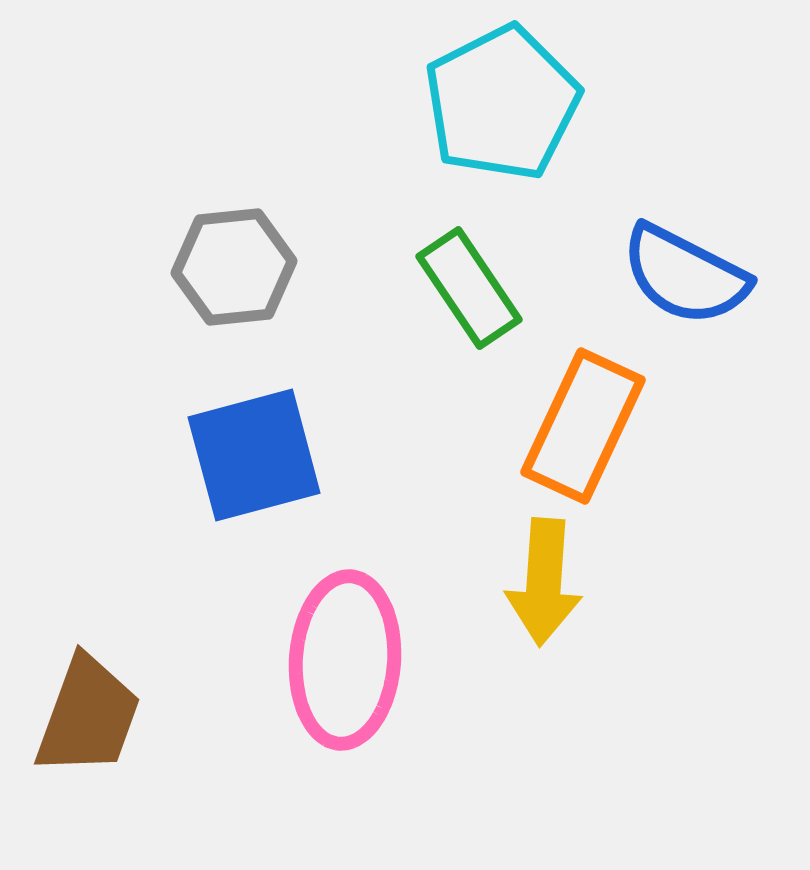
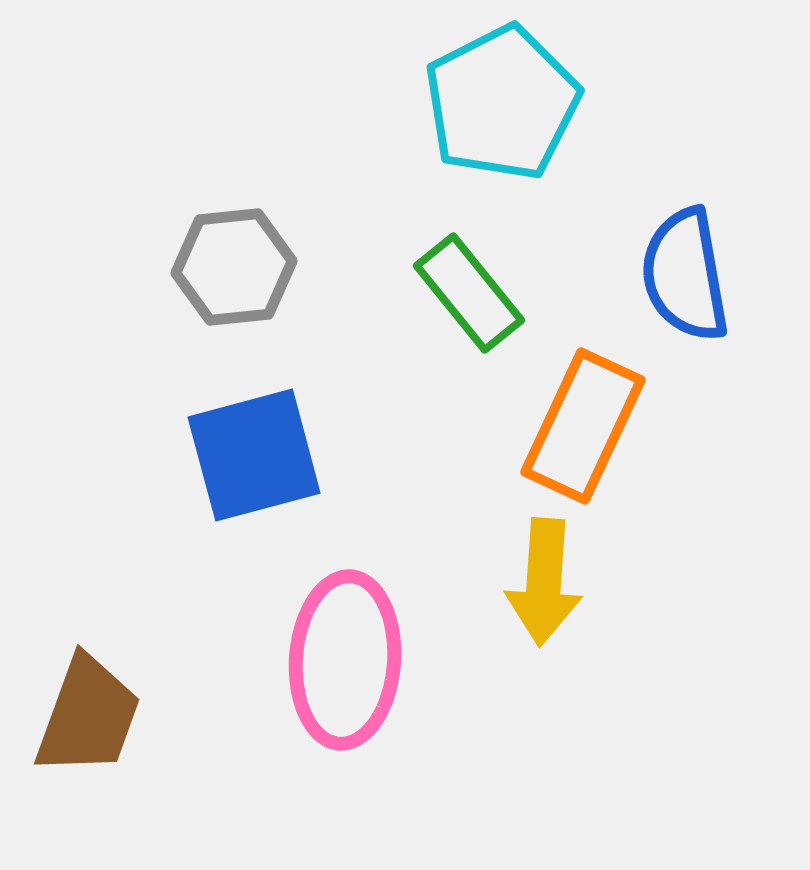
blue semicircle: rotated 53 degrees clockwise
green rectangle: moved 5 px down; rotated 5 degrees counterclockwise
